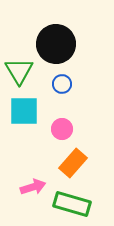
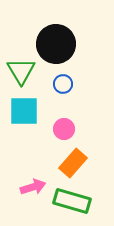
green triangle: moved 2 px right
blue circle: moved 1 px right
pink circle: moved 2 px right
green rectangle: moved 3 px up
